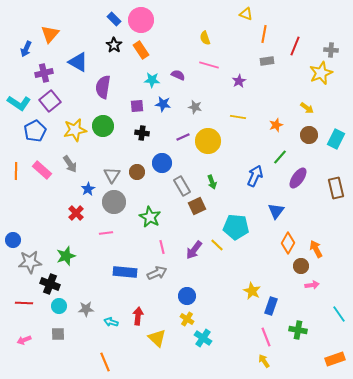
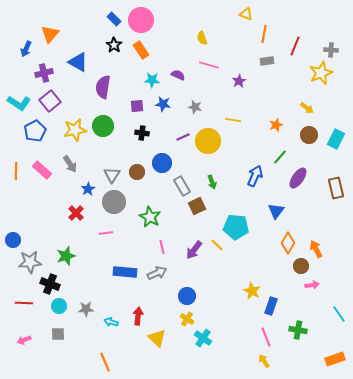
yellow semicircle at (205, 38): moved 3 px left
yellow line at (238, 117): moved 5 px left, 3 px down
